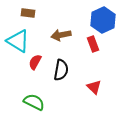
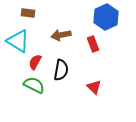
blue hexagon: moved 3 px right, 3 px up
green semicircle: moved 17 px up
